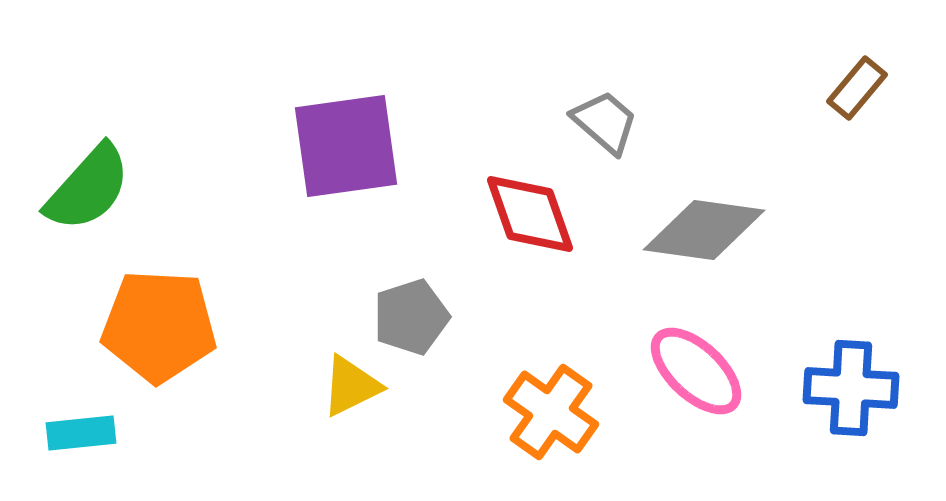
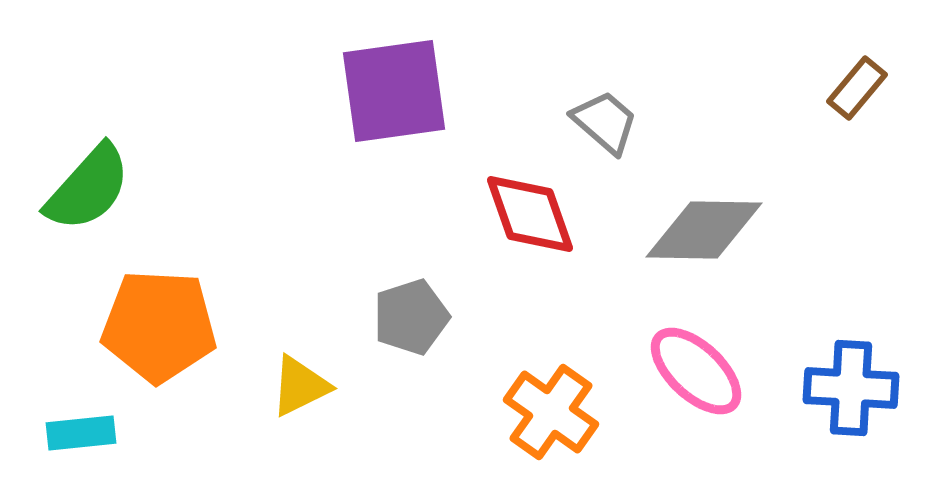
purple square: moved 48 px right, 55 px up
gray diamond: rotated 7 degrees counterclockwise
yellow triangle: moved 51 px left
